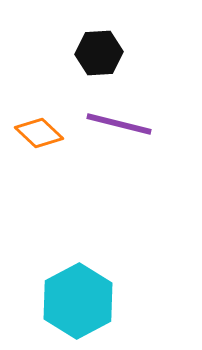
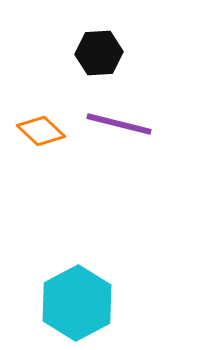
orange diamond: moved 2 px right, 2 px up
cyan hexagon: moved 1 px left, 2 px down
